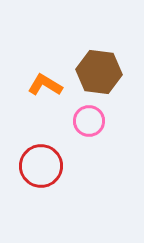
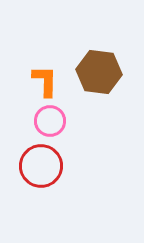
orange L-shape: moved 4 px up; rotated 60 degrees clockwise
pink circle: moved 39 px left
